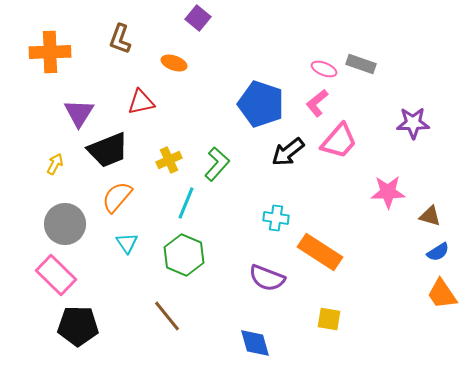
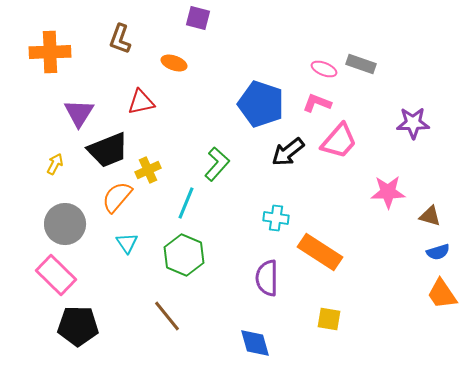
purple square: rotated 25 degrees counterclockwise
pink L-shape: rotated 60 degrees clockwise
yellow cross: moved 21 px left, 10 px down
blue semicircle: rotated 15 degrees clockwise
purple semicircle: rotated 69 degrees clockwise
